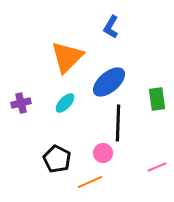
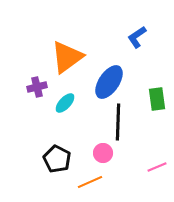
blue L-shape: moved 26 px right, 10 px down; rotated 25 degrees clockwise
orange triangle: rotated 9 degrees clockwise
blue ellipse: rotated 16 degrees counterclockwise
purple cross: moved 16 px right, 16 px up
black line: moved 1 px up
